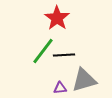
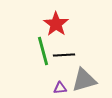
red star: moved 1 px left, 6 px down
green line: rotated 52 degrees counterclockwise
